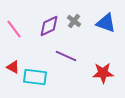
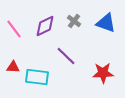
purple diamond: moved 4 px left
purple line: rotated 20 degrees clockwise
red triangle: rotated 24 degrees counterclockwise
cyan rectangle: moved 2 px right
